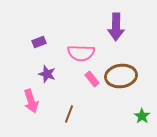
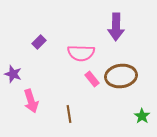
purple rectangle: rotated 24 degrees counterclockwise
purple star: moved 34 px left
brown line: rotated 30 degrees counterclockwise
